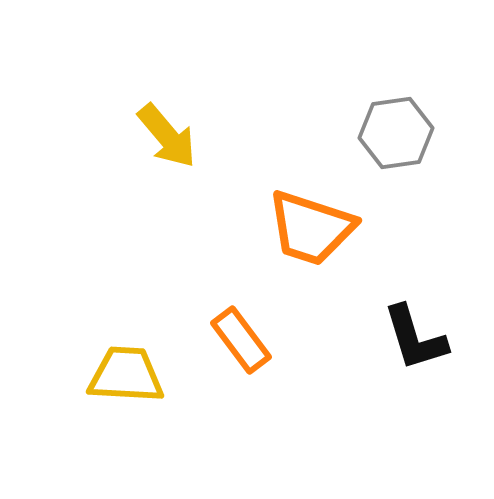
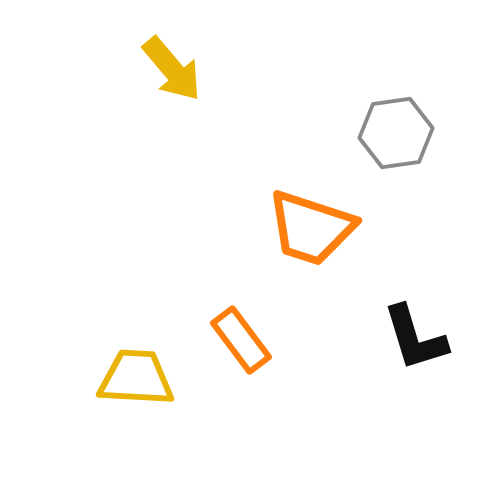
yellow arrow: moved 5 px right, 67 px up
yellow trapezoid: moved 10 px right, 3 px down
